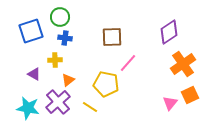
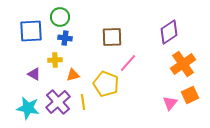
blue square: rotated 15 degrees clockwise
orange triangle: moved 5 px right, 5 px up; rotated 24 degrees clockwise
yellow pentagon: rotated 10 degrees clockwise
yellow line: moved 7 px left, 5 px up; rotated 49 degrees clockwise
